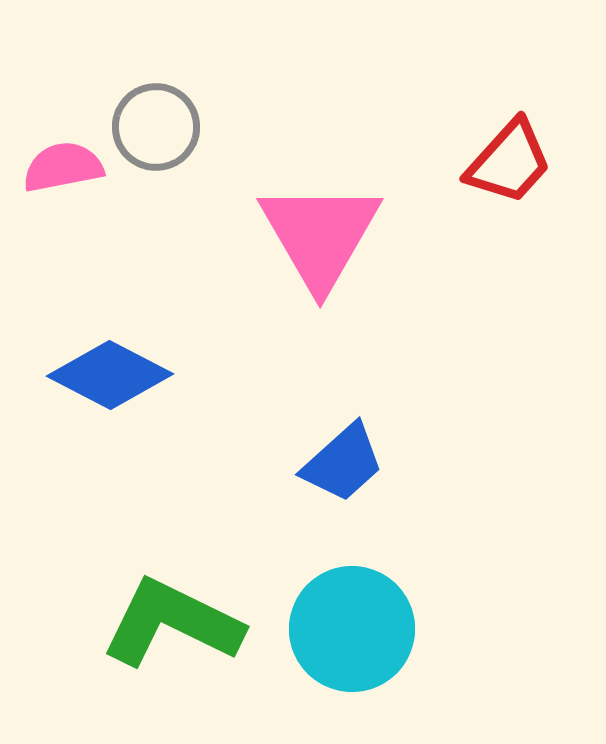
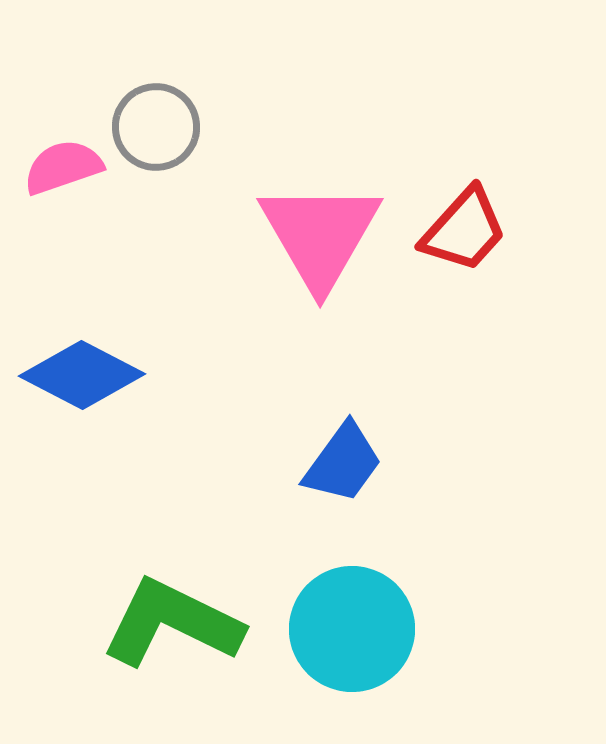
red trapezoid: moved 45 px left, 68 px down
pink semicircle: rotated 8 degrees counterclockwise
blue diamond: moved 28 px left
blue trapezoid: rotated 12 degrees counterclockwise
